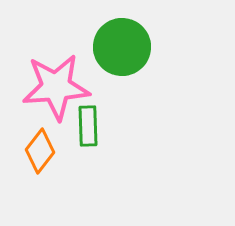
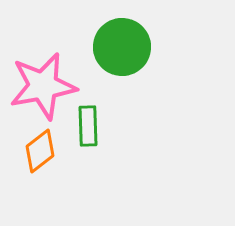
pink star: moved 13 px left, 1 px up; rotated 6 degrees counterclockwise
orange diamond: rotated 15 degrees clockwise
